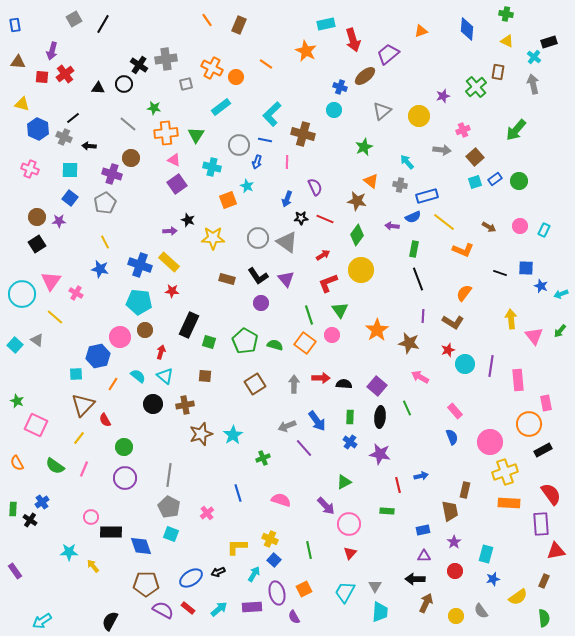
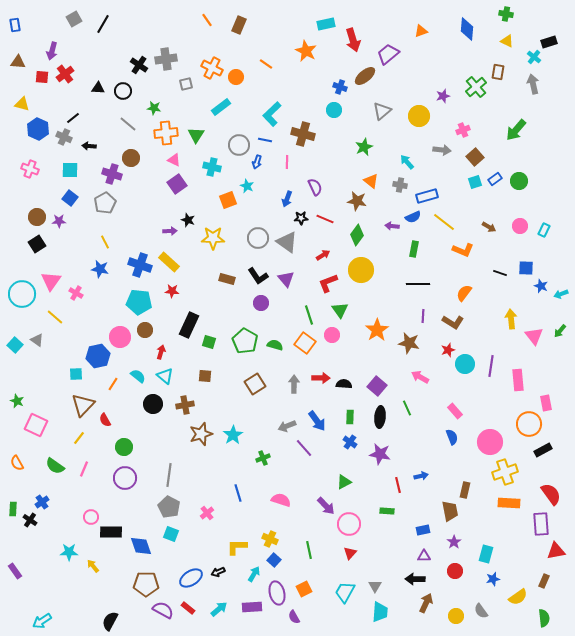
black circle at (124, 84): moved 1 px left, 7 px down
black line at (418, 279): moved 5 px down; rotated 70 degrees counterclockwise
